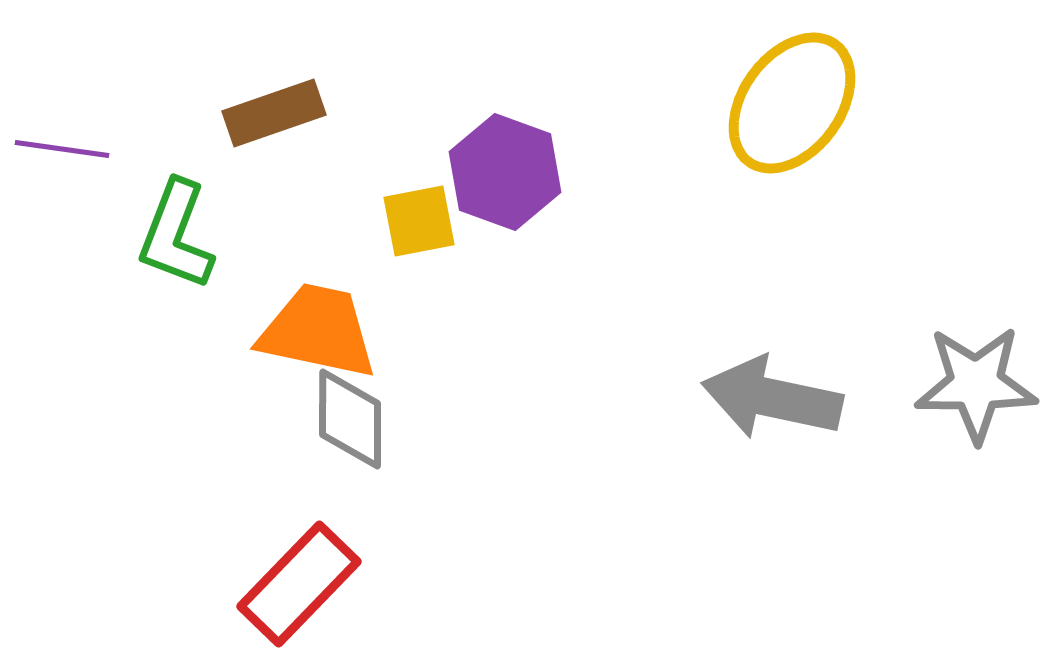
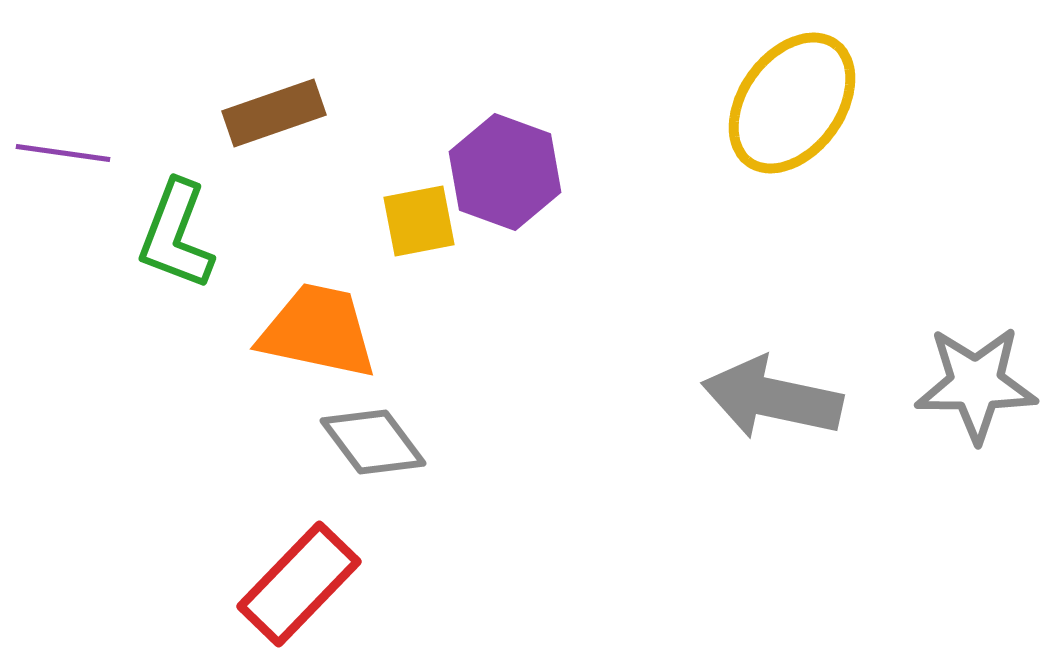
purple line: moved 1 px right, 4 px down
gray diamond: moved 23 px right, 23 px down; rotated 37 degrees counterclockwise
